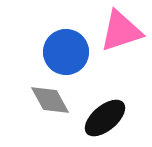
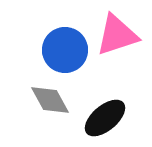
pink triangle: moved 4 px left, 4 px down
blue circle: moved 1 px left, 2 px up
